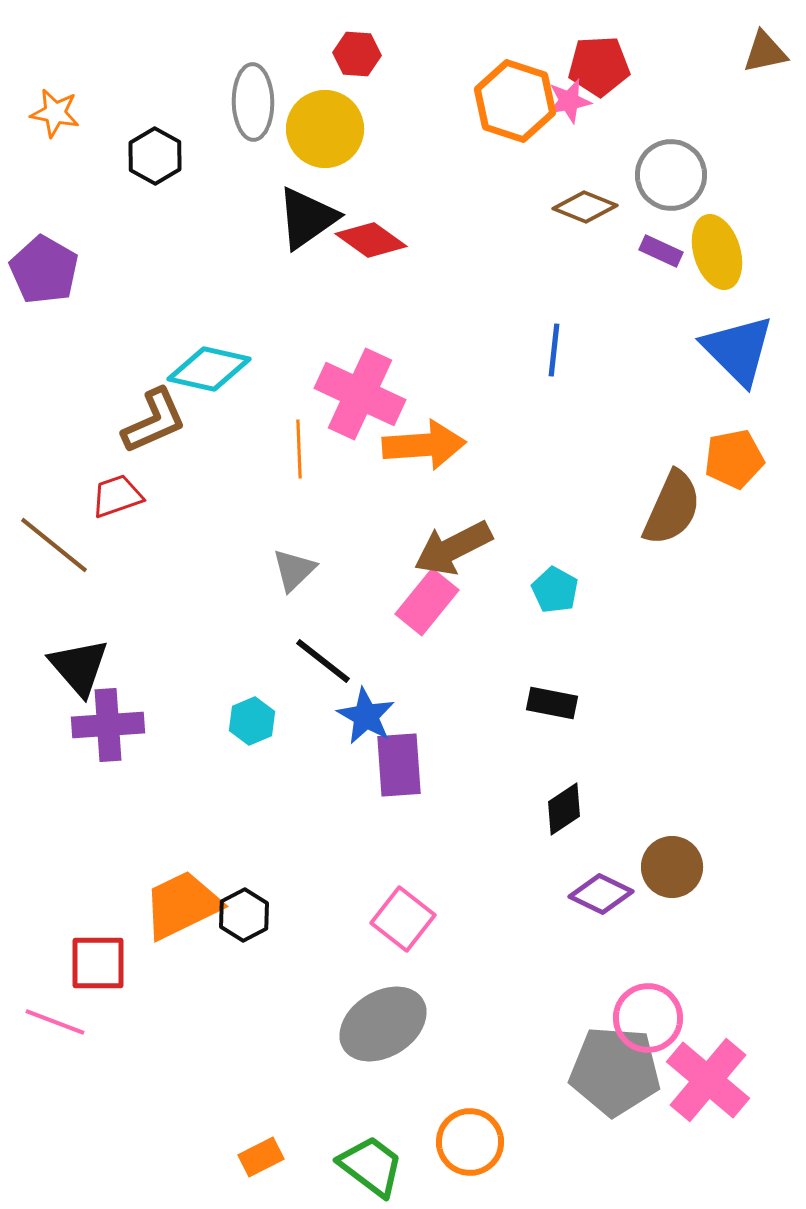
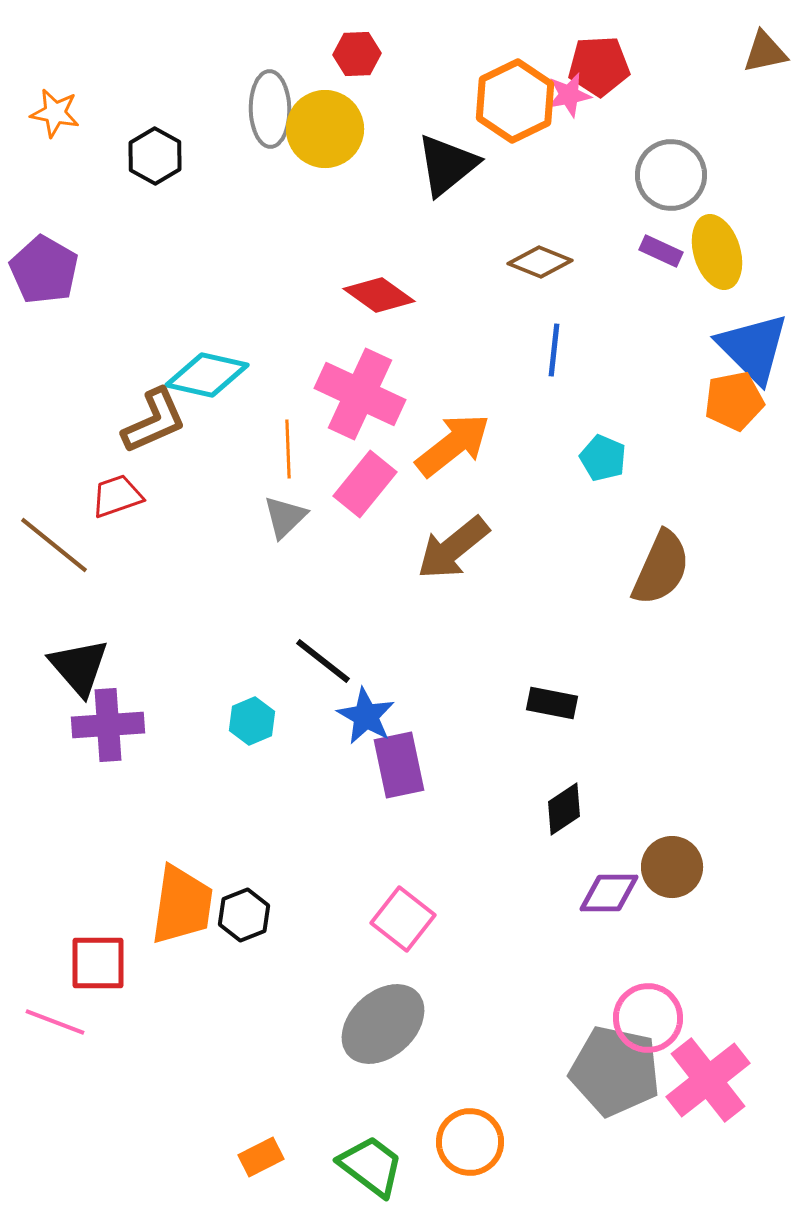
red hexagon at (357, 54): rotated 6 degrees counterclockwise
orange hexagon at (515, 101): rotated 16 degrees clockwise
pink star at (569, 101): moved 6 px up
gray ellipse at (253, 102): moved 17 px right, 7 px down
brown diamond at (585, 207): moved 45 px left, 55 px down
black triangle at (307, 218): moved 140 px right, 53 px up; rotated 4 degrees counterclockwise
red diamond at (371, 240): moved 8 px right, 55 px down
blue triangle at (738, 350): moved 15 px right, 2 px up
cyan diamond at (209, 369): moved 2 px left, 6 px down
orange arrow at (424, 445): moved 29 px right; rotated 34 degrees counterclockwise
orange line at (299, 449): moved 11 px left
orange pentagon at (734, 459): moved 58 px up
brown semicircle at (672, 508): moved 11 px left, 60 px down
brown arrow at (453, 548): rotated 12 degrees counterclockwise
gray triangle at (294, 570): moved 9 px left, 53 px up
cyan pentagon at (555, 590): moved 48 px right, 132 px up; rotated 6 degrees counterclockwise
pink rectangle at (427, 602): moved 62 px left, 118 px up
purple rectangle at (399, 765): rotated 8 degrees counterclockwise
purple diamond at (601, 894): moved 8 px right, 1 px up; rotated 26 degrees counterclockwise
orange trapezoid at (182, 905): rotated 124 degrees clockwise
black hexagon at (244, 915): rotated 6 degrees clockwise
gray ellipse at (383, 1024): rotated 10 degrees counterclockwise
gray pentagon at (615, 1071): rotated 8 degrees clockwise
pink cross at (708, 1080): rotated 12 degrees clockwise
